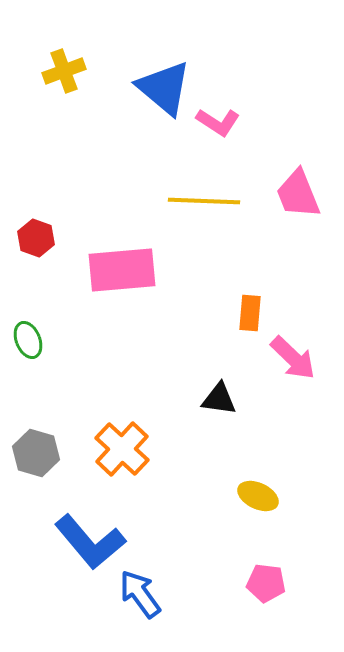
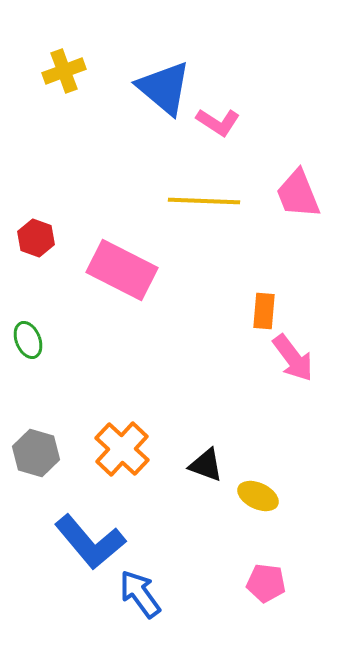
pink rectangle: rotated 32 degrees clockwise
orange rectangle: moved 14 px right, 2 px up
pink arrow: rotated 9 degrees clockwise
black triangle: moved 13 px left, 66 px down; rotated 12 degrees clockwise
